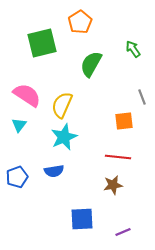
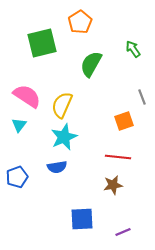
pink semicircle: moved 1 px down
orange square: rotated 12 degrees counterclockwise
blue semicircle: moved 3 px right, 4 px up
